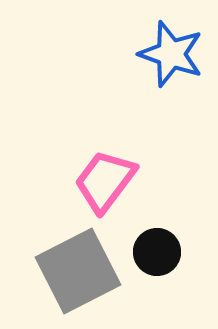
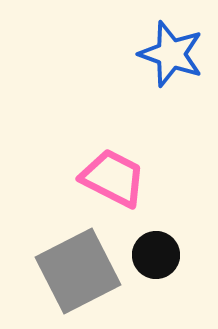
pink trapezoid: moved 8 px right, 3 px up; rotated 80 degrees clockwise
black circle: moved 1 px left, 3 px down
